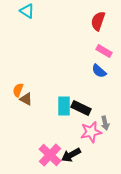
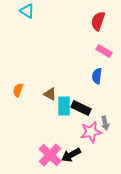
blue semicircle: moved 2 px left, 5 px down; rotated 56 degrees clockwise
brown triangle: moved 24 px right, 5 px up
